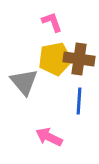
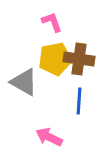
gray triangle: rotated 20 degrees counterclockwise
